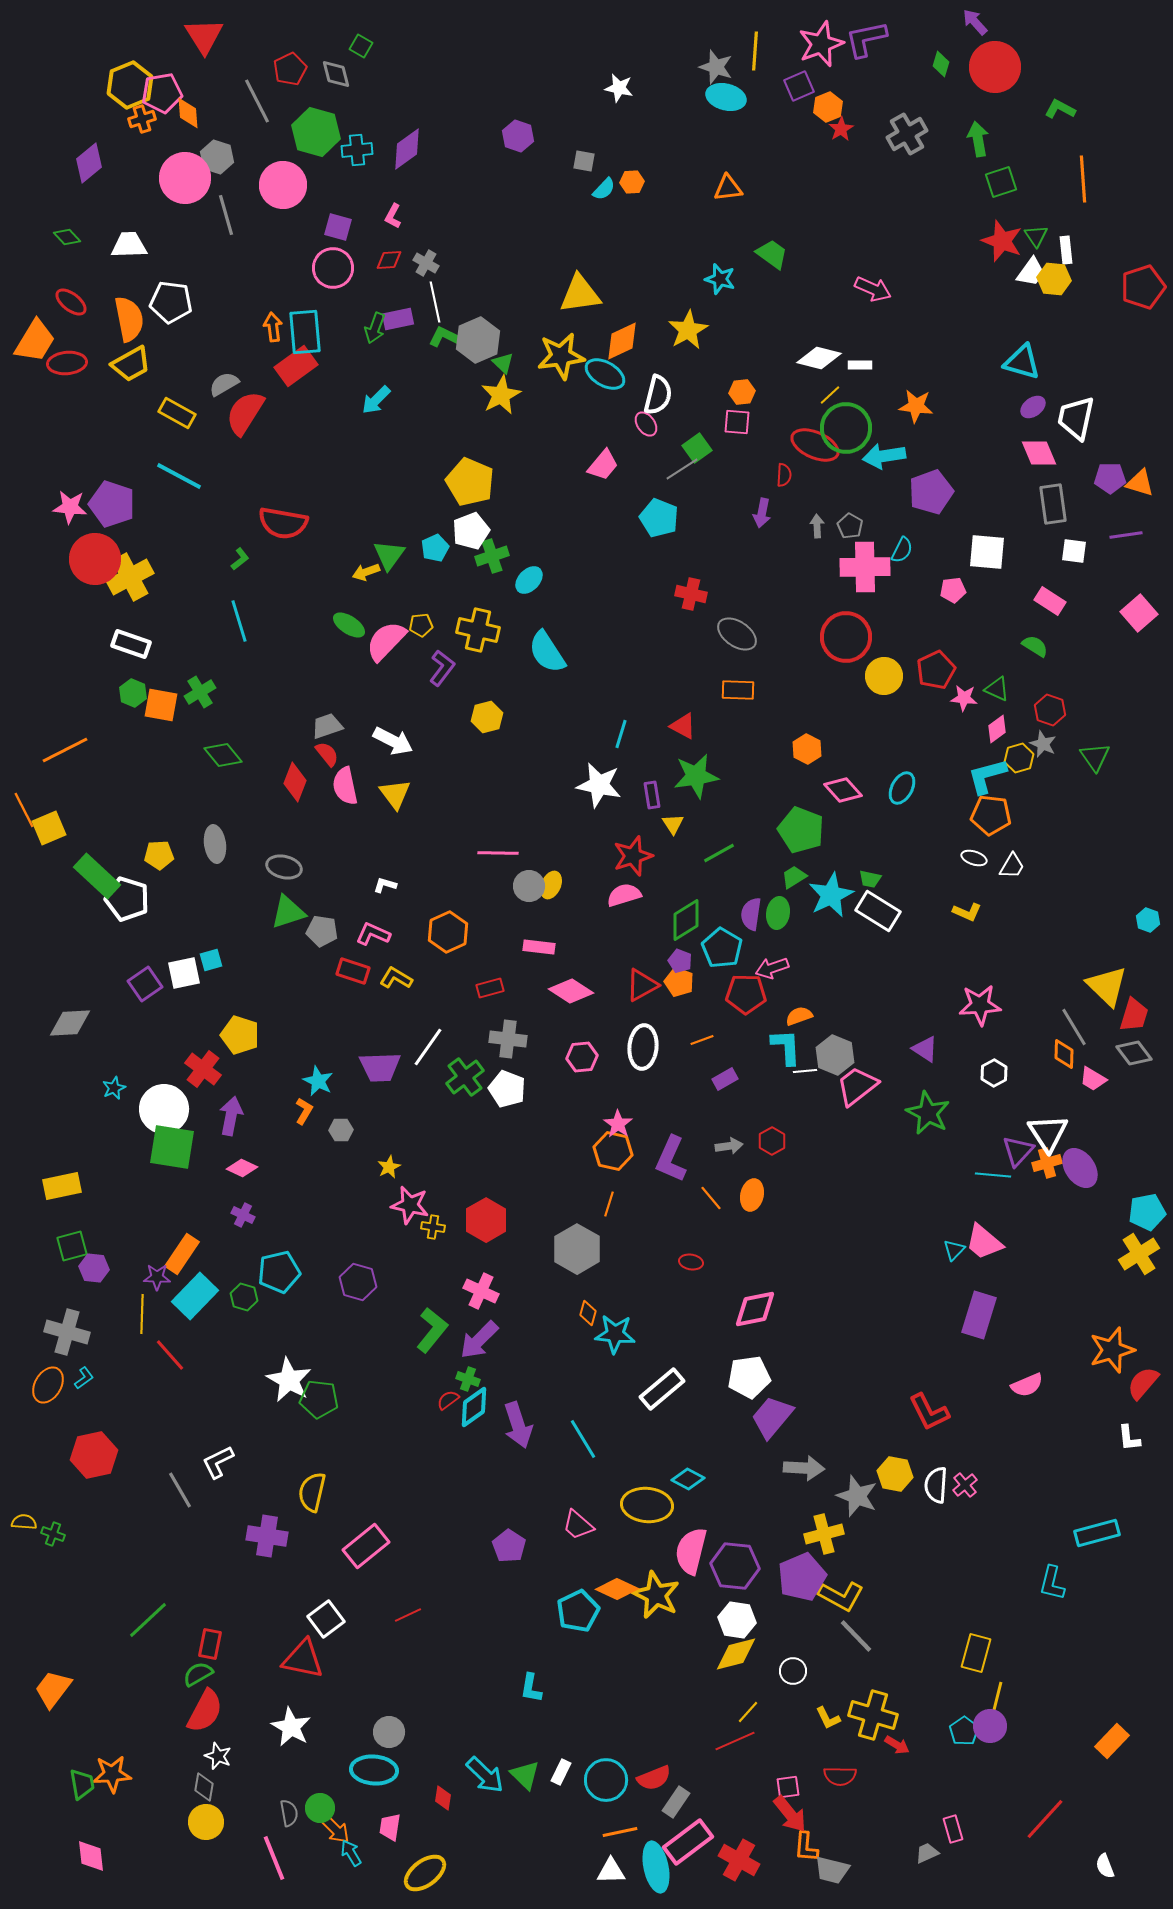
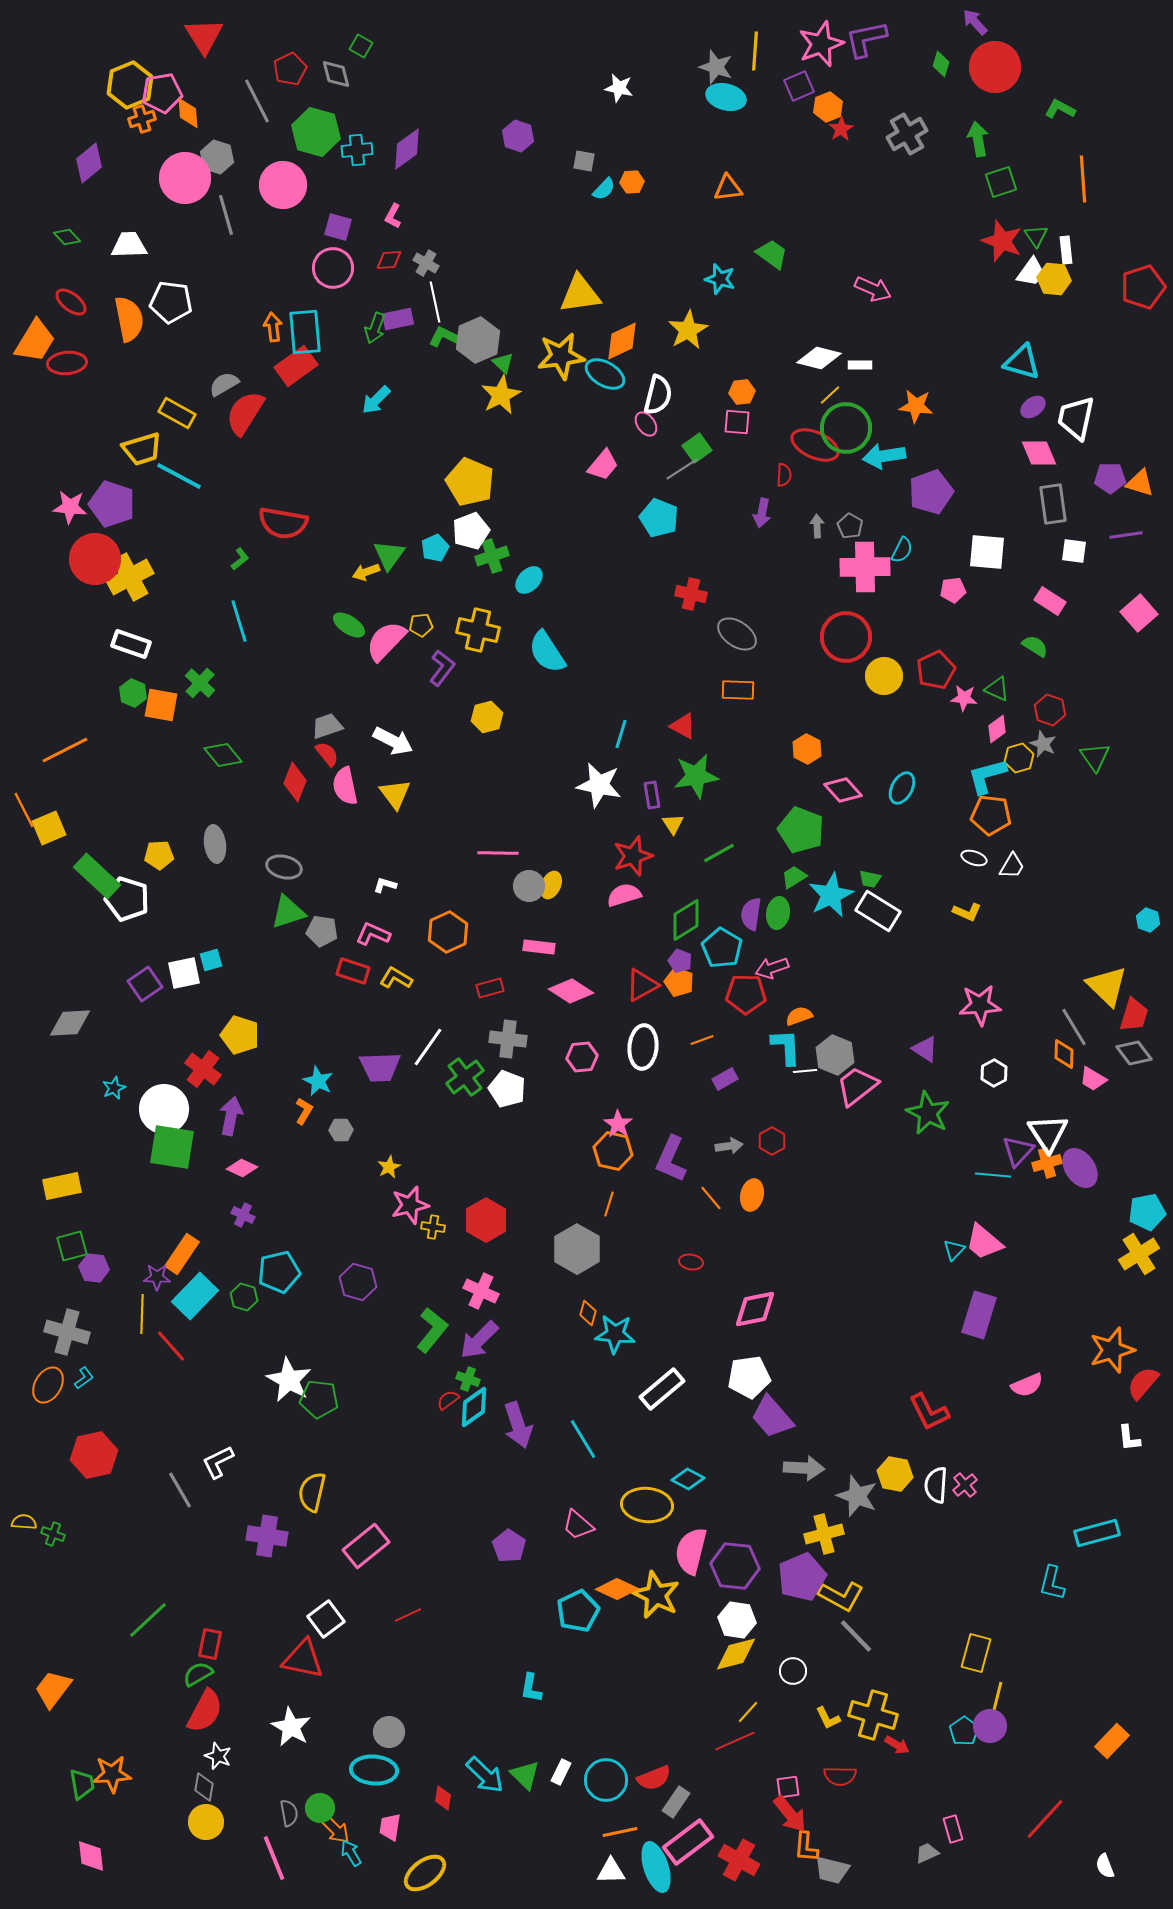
yellow trapezoid at (131, 364): moved 11 px right, 85 px down; rotated 12 degrees clockwise
green cross at (200, 692): moved 9 px up; rotated 16 degrees counterclockwise
pink star at (410, 1205): rotated 27 degrees counterclockwise
red line at (170, 1355): moved 1 px right, 9 px up
purple trapezoid at (772, 1417): rotated 81 degrees counterclockwise
cyan ellipse at (656, 1867): rotated 6 degrees counterclockwise
